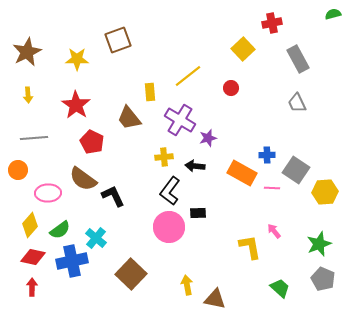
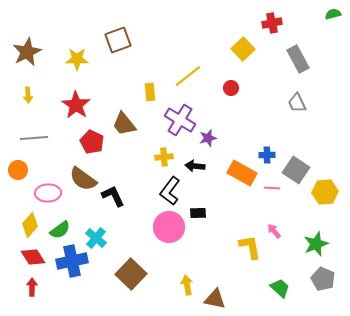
brown trapezoid at (129, 118): moved 5 px left, 6 px down
green star at (319, 244): moved 3 px left
red diamond at (33, 257): rotated 45 degrees clockwise
